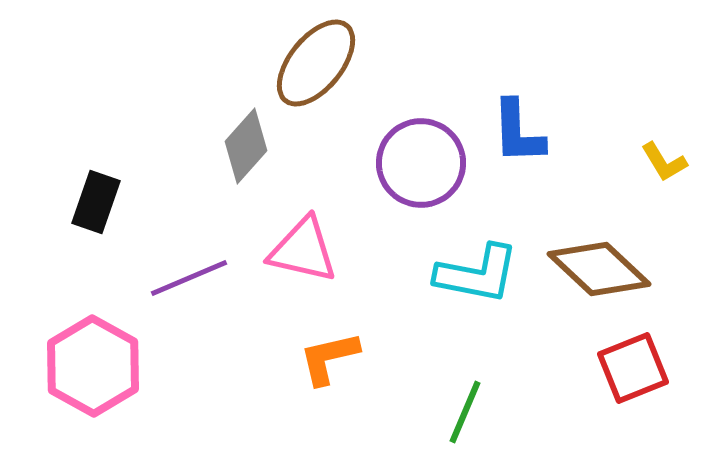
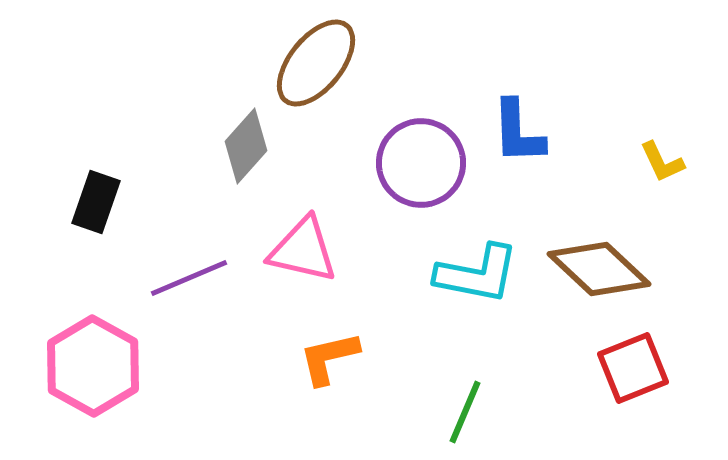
yellow L-shape: moved 2 px left; rotated 6 degrees clockwise
